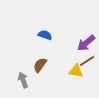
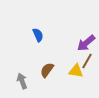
blue semicircle: moved 7 px left; rotated 48 degrees clockwise
brown line: rotated 28 degrees counterclockwise
brown semicircle: moved 7 px right, 5 px down
gray arrow: moved 1 px left, 1 px down
